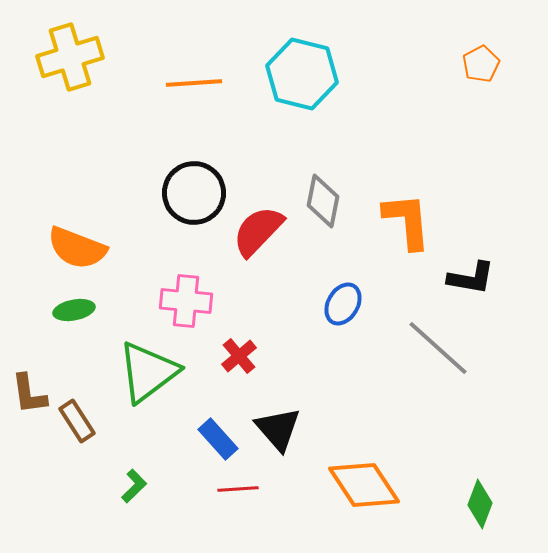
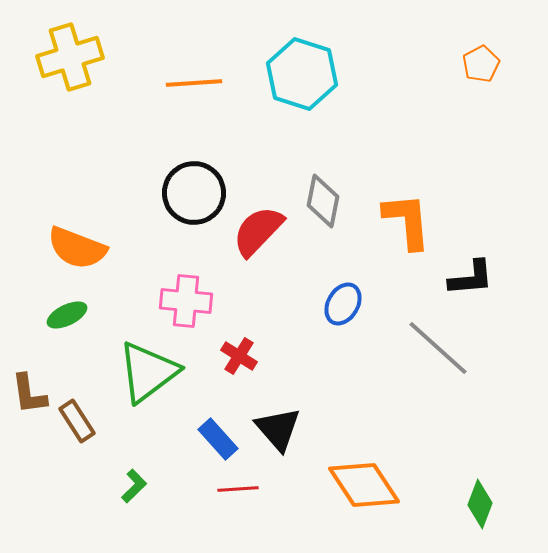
cyan hexagon: rotated 4 degrees clockwise
black L-shape: rotated 15 degrees counterclockwise
green ellipse: moved 7 px left, 5 px down; rotated 15 degrees counterclockwise
red cross: rotated 18 degrees counterclockwise
